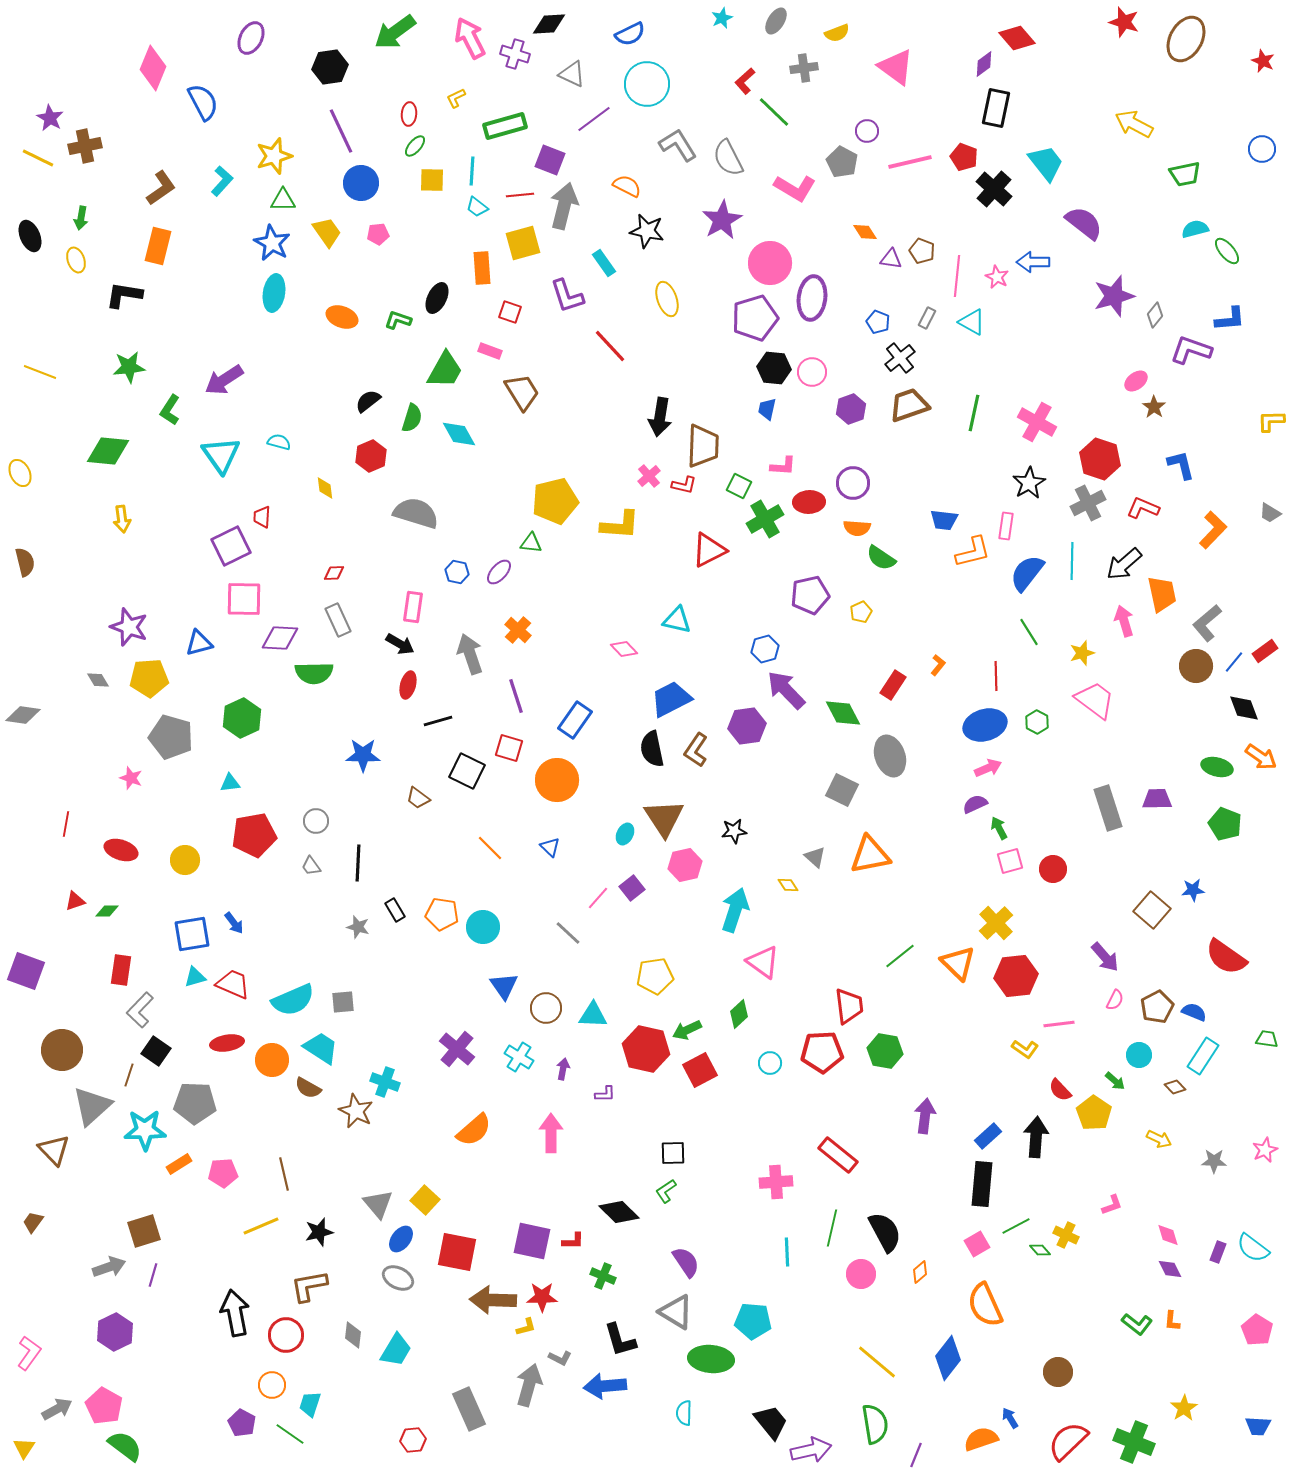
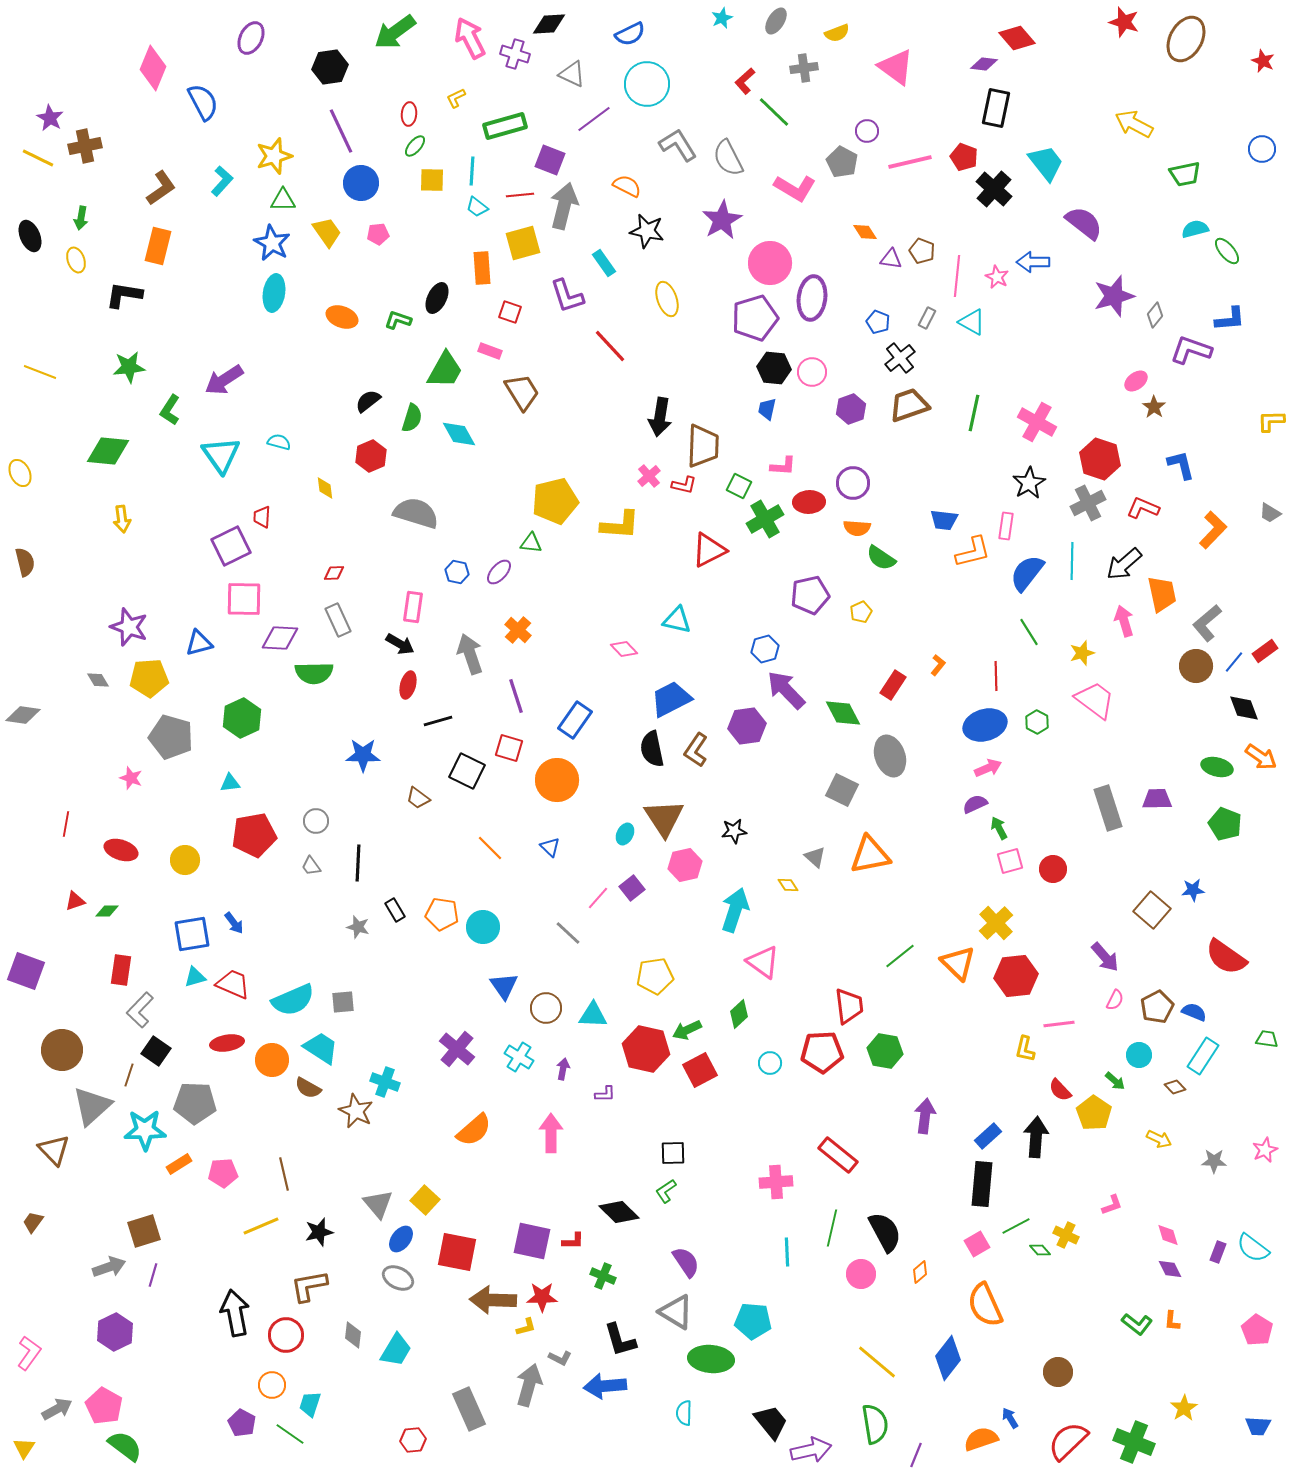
purple diamond at (984, 64): rotated 44 degrees clockwise
yellow L-shape at (1025, 1049): rotated 68 degrees clockwise
